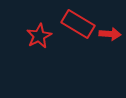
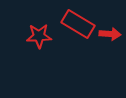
red star: rotated 25 degrees clockwise
